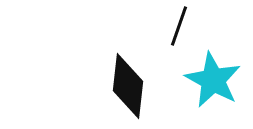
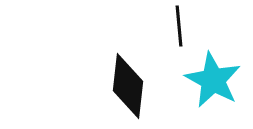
black line: rotated 24 degrees counterclockwise
